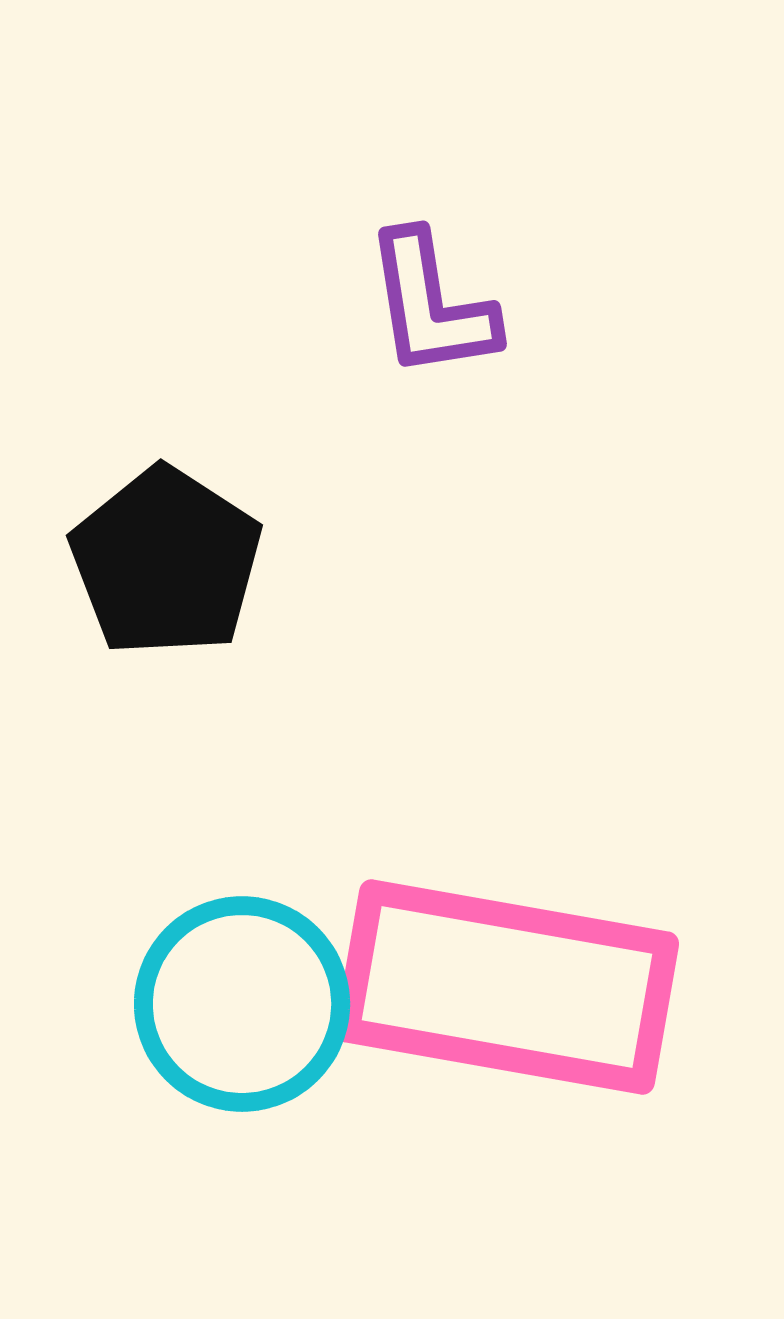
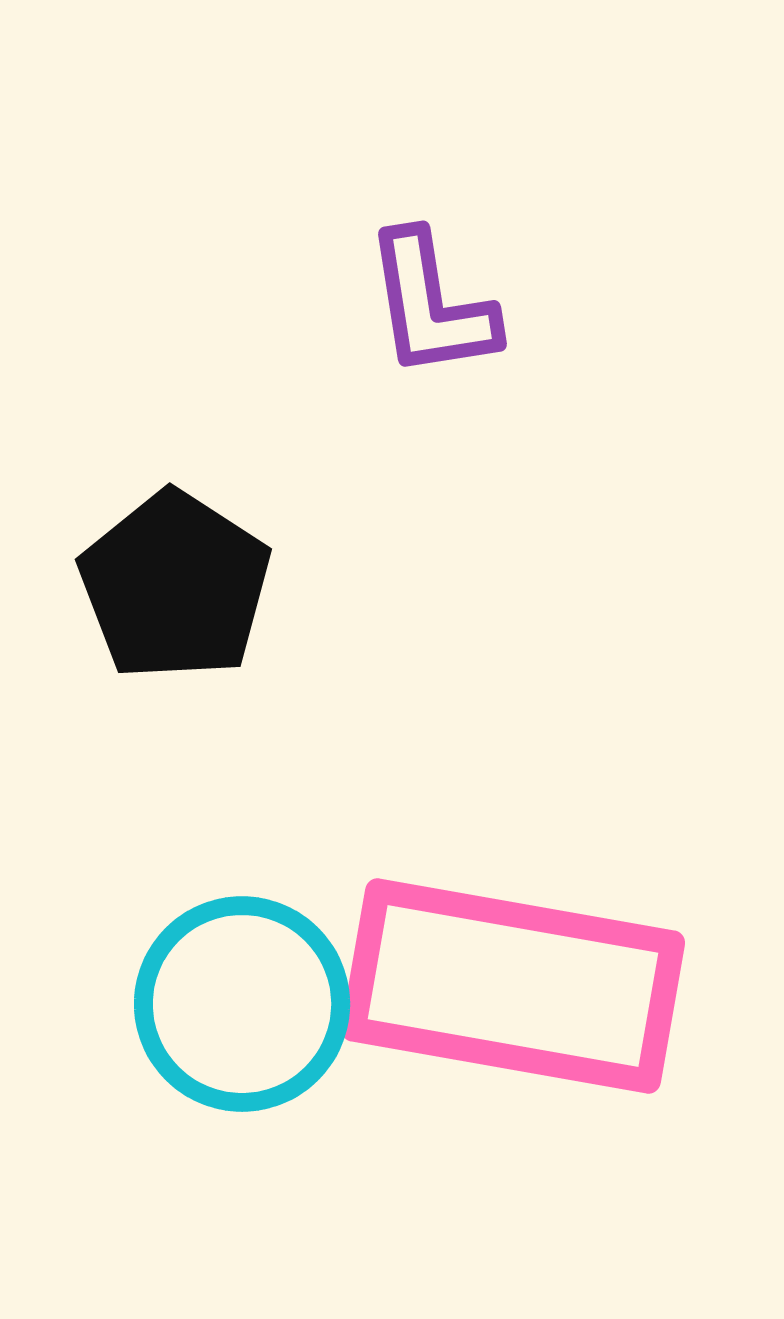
black pentagon: moved 9 px right, 24 px down
pink rectangle: moved 6 px right, 1 px up
